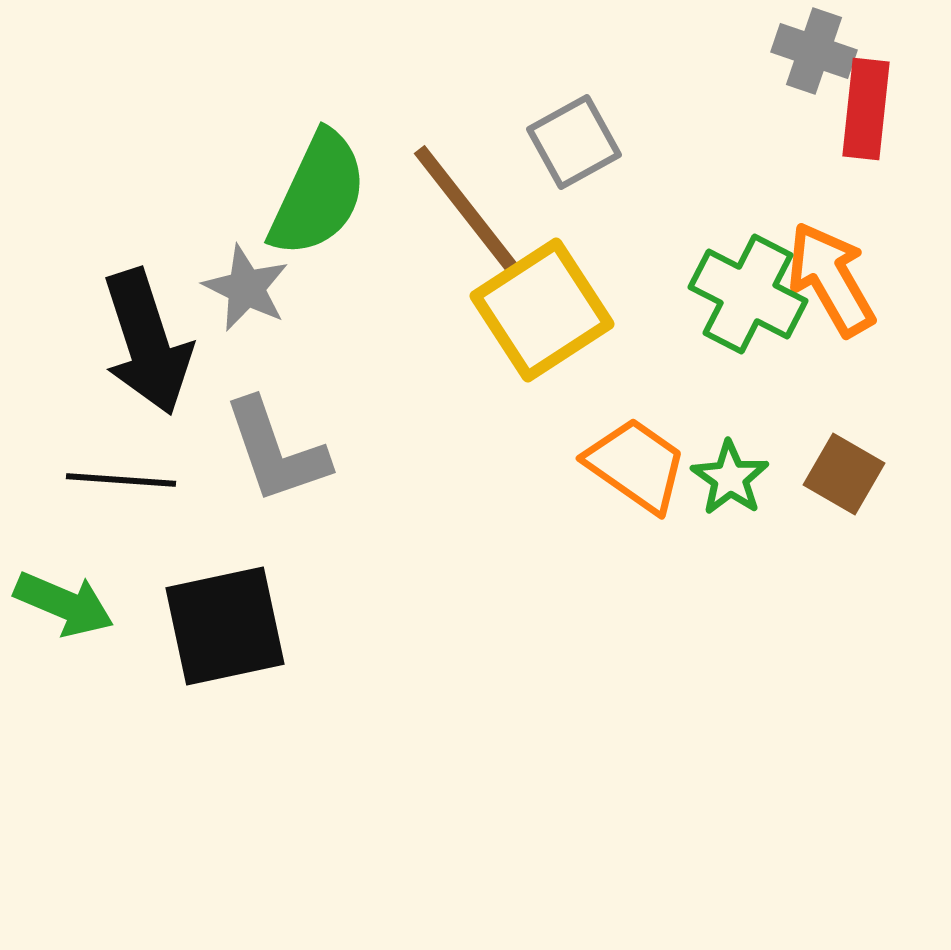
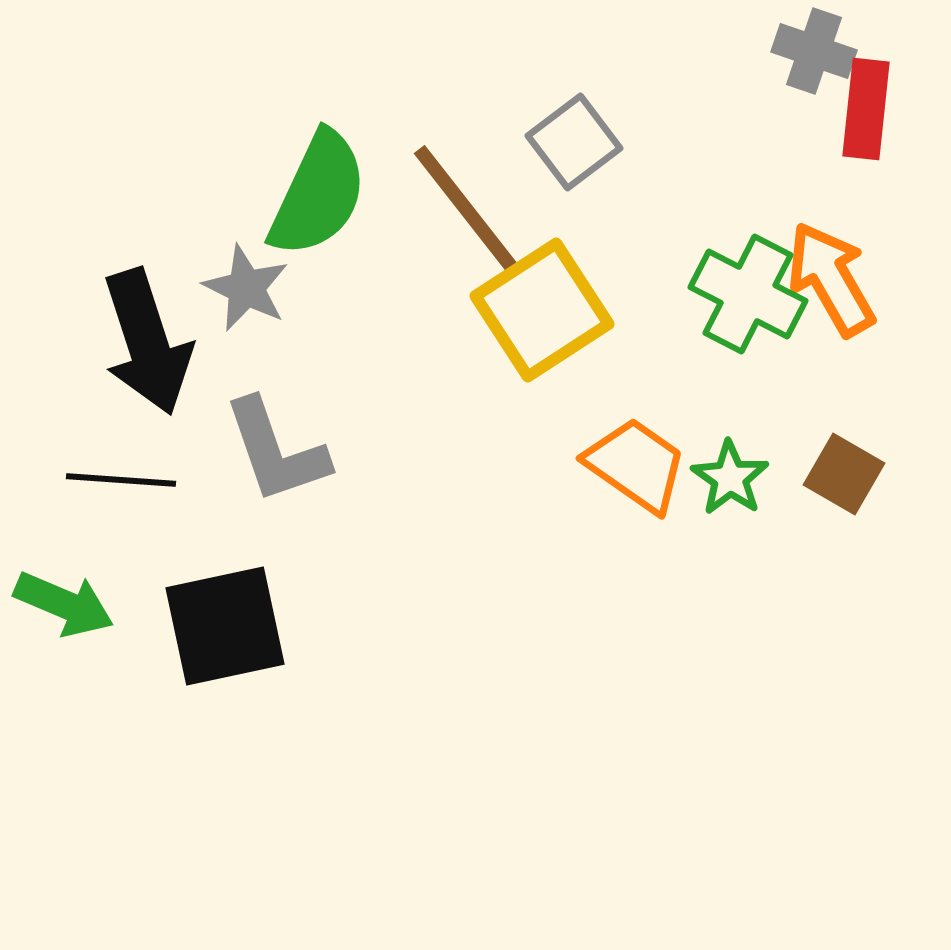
gray square: rotated 8 degrees counterclockwise
